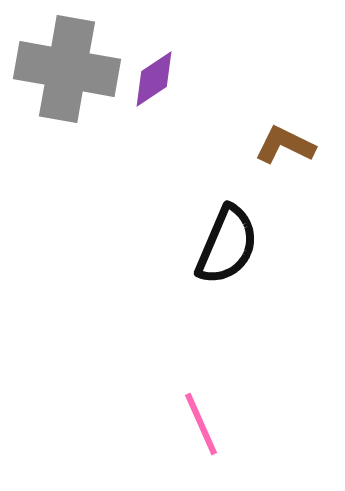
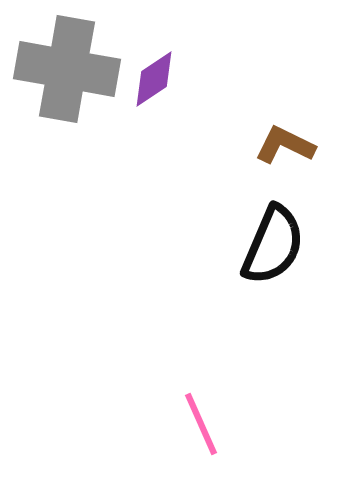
black semicircle: moved 46 px right
